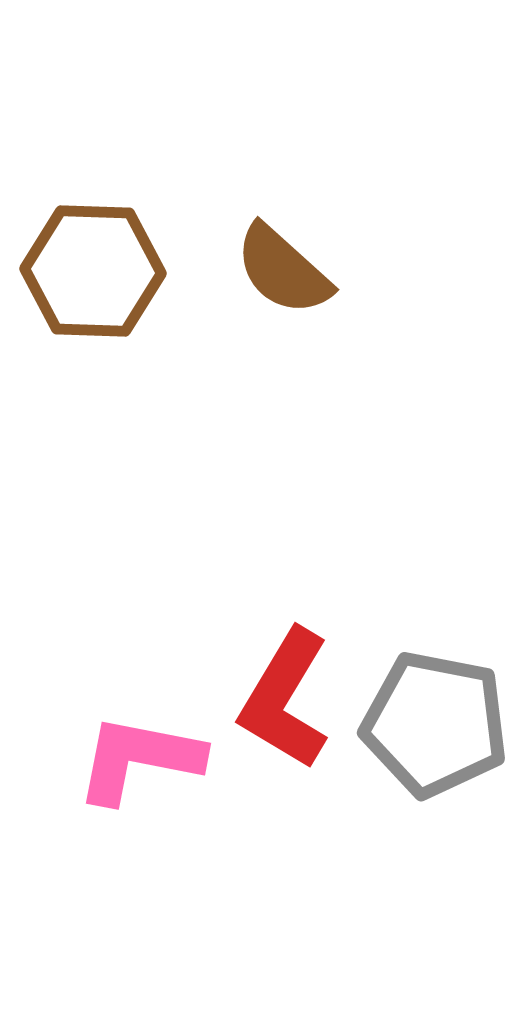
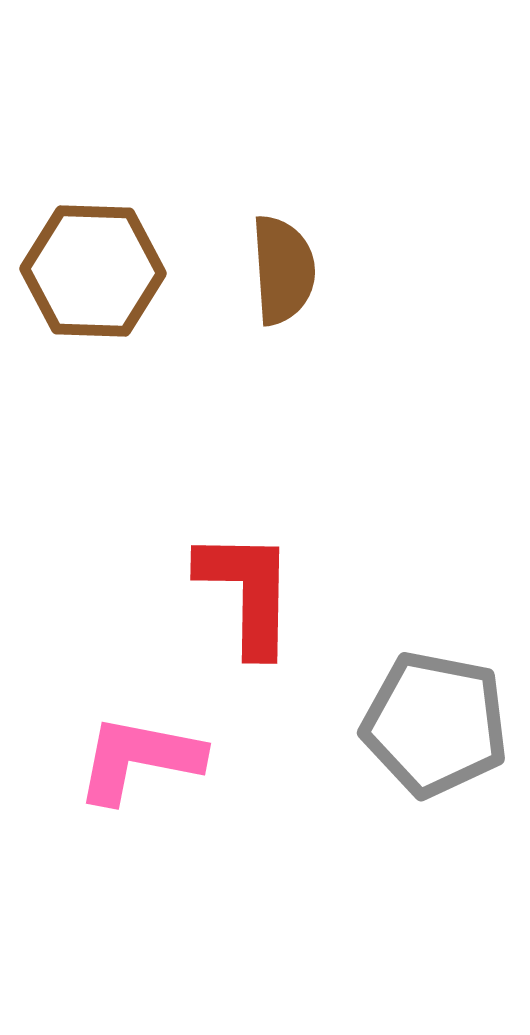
brown semicircle: rotated 136 degrees counterclockwise
red L-shape: moved 38 px left, 107 px up; rotated 150 degrees clockwise
